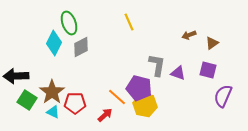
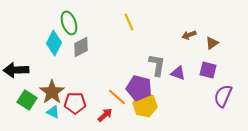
black arrow: moved 6 px up
